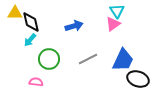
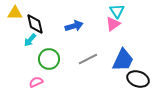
black diamond: moved 4 px right, 2 px down
pink semicircle: rotated 32 degrees counterclockwise
